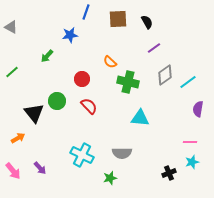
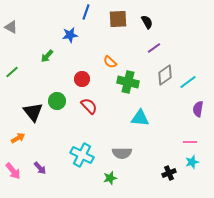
black triangle: moved 1 px left, 1 px up
